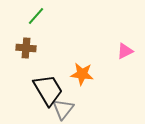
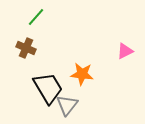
green line: moved 1 px down
brown cross: rotated 18 degrees clockwise
black trapezoid: moved 2 px up
gray triangle: moved 4 px right, 4 px up
